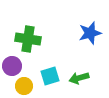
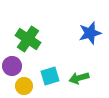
green cross: rotated 25 degrees clockwise
